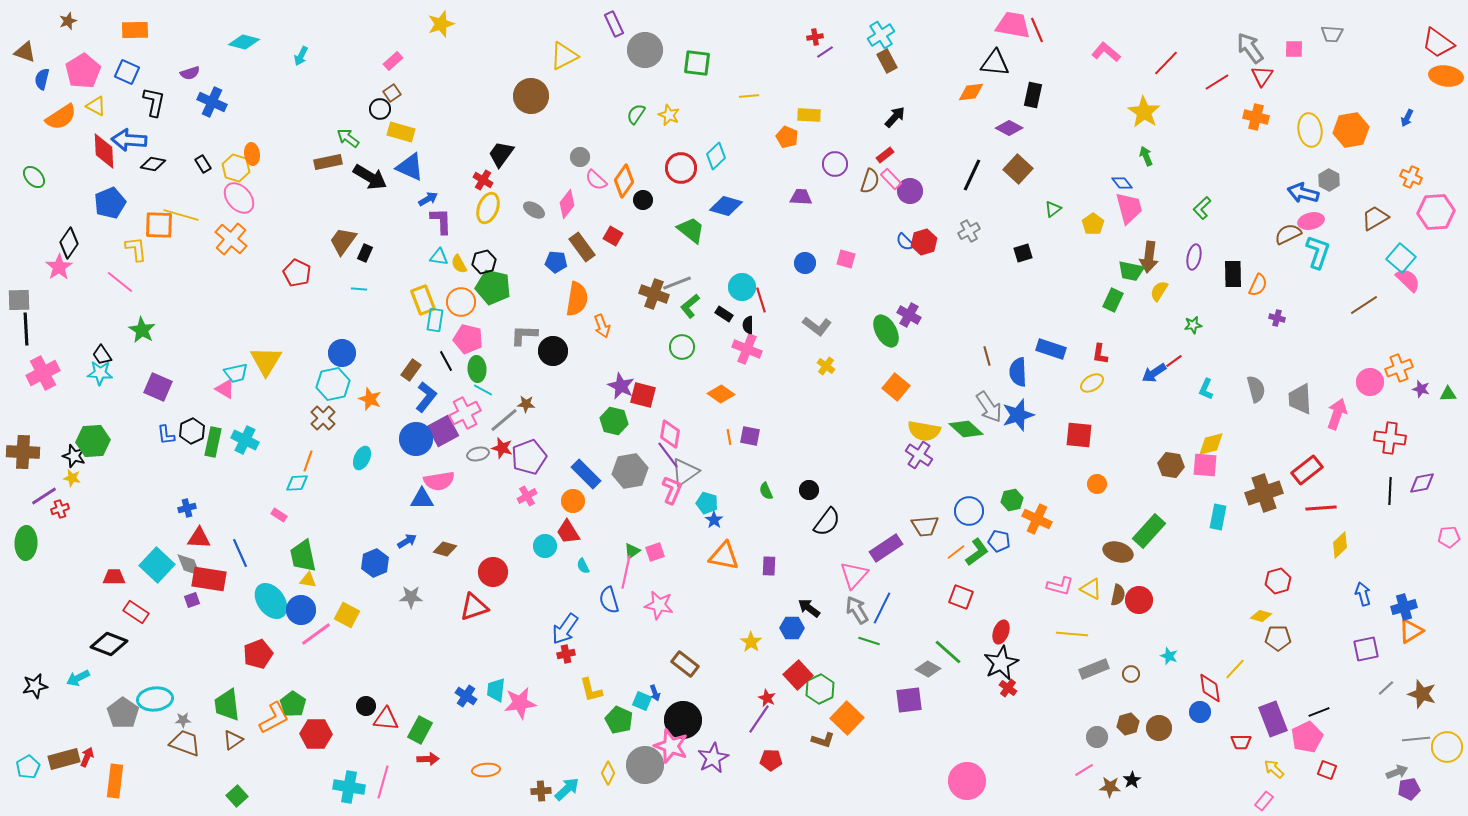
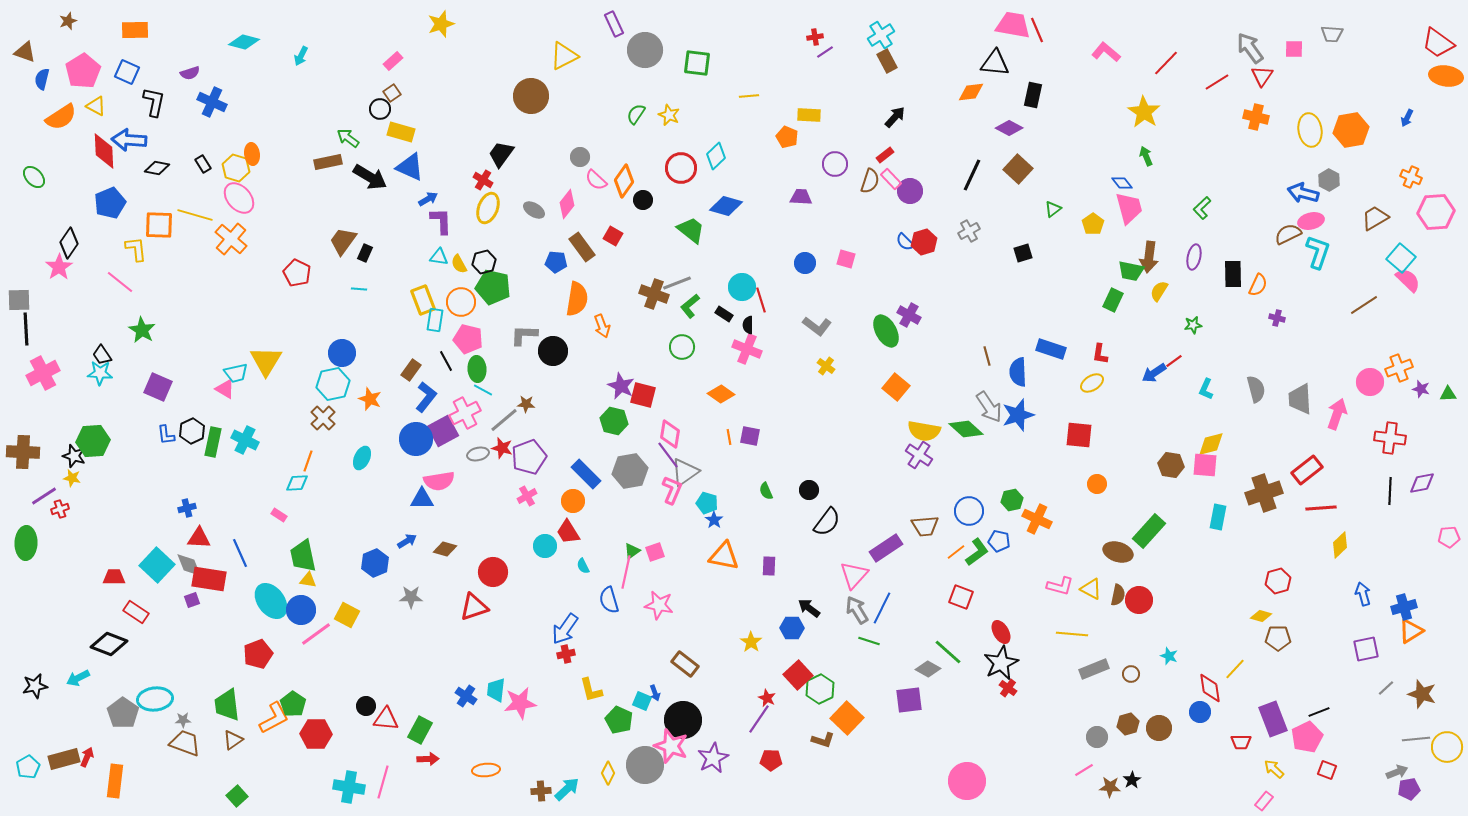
black diamond at (153, 164): moved 4 px right, 4 px down
yellow line at (181, 215): moved 14 px right
red ellipse at (1001, 632): rotated 50 degrees counterclockwise
